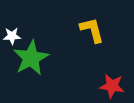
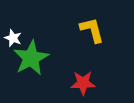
white star: moved 1 px right, 2 px down; rotated 24 degrees clockwise
red star: moved 29 px left, 3 px up; rotated 10 degrees counterclockwise
